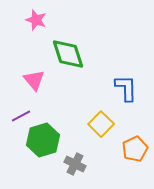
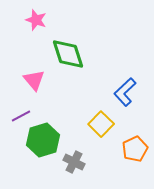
blue L-shape: moved 1 px left, 4 px down; rotated 132 degrees counterclockwise
gray cross: moved 1 px left, 2 px up
